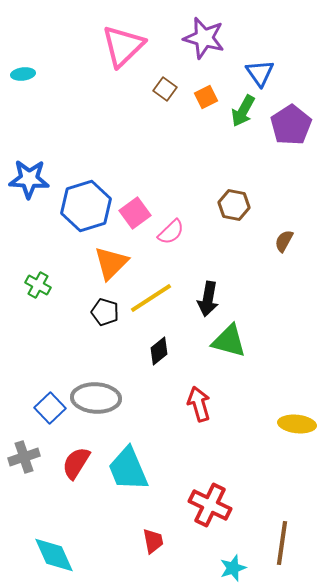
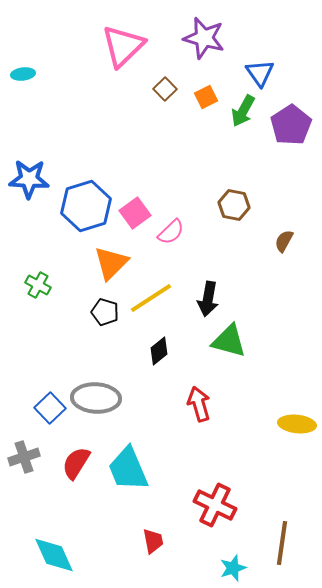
brown square: rotated 10 degrees clockwise
red cross: moved 5 px right
